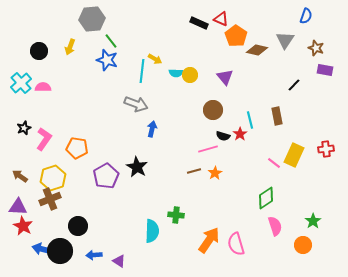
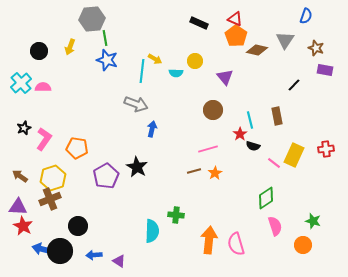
red triangle at (221, 19): moved 14 px right
green line at (111, 41): moved 6 px left, 3 px up; rotated 28 degrees clockwise
yellow circle at (190, 75): moved 5 px right, 14 px up
black semicircle at (223, 136): moved 30 px right, 10 px down
green star at (313, 221): rotated 21 degrees counterclockwise
orange arrow at (209, 240): rotated 28 degrees counterclockwise
